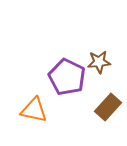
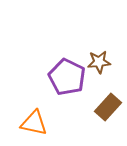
orange triangle: moved 13 px down
